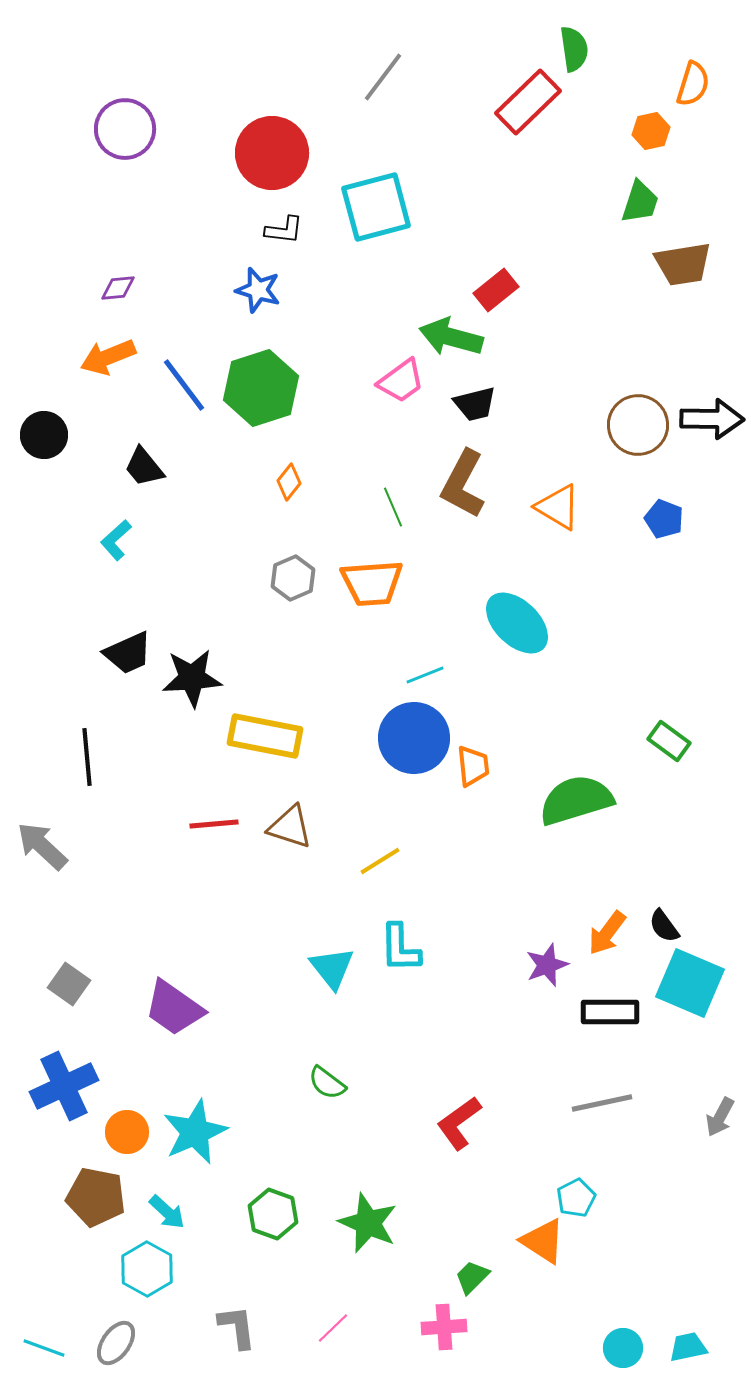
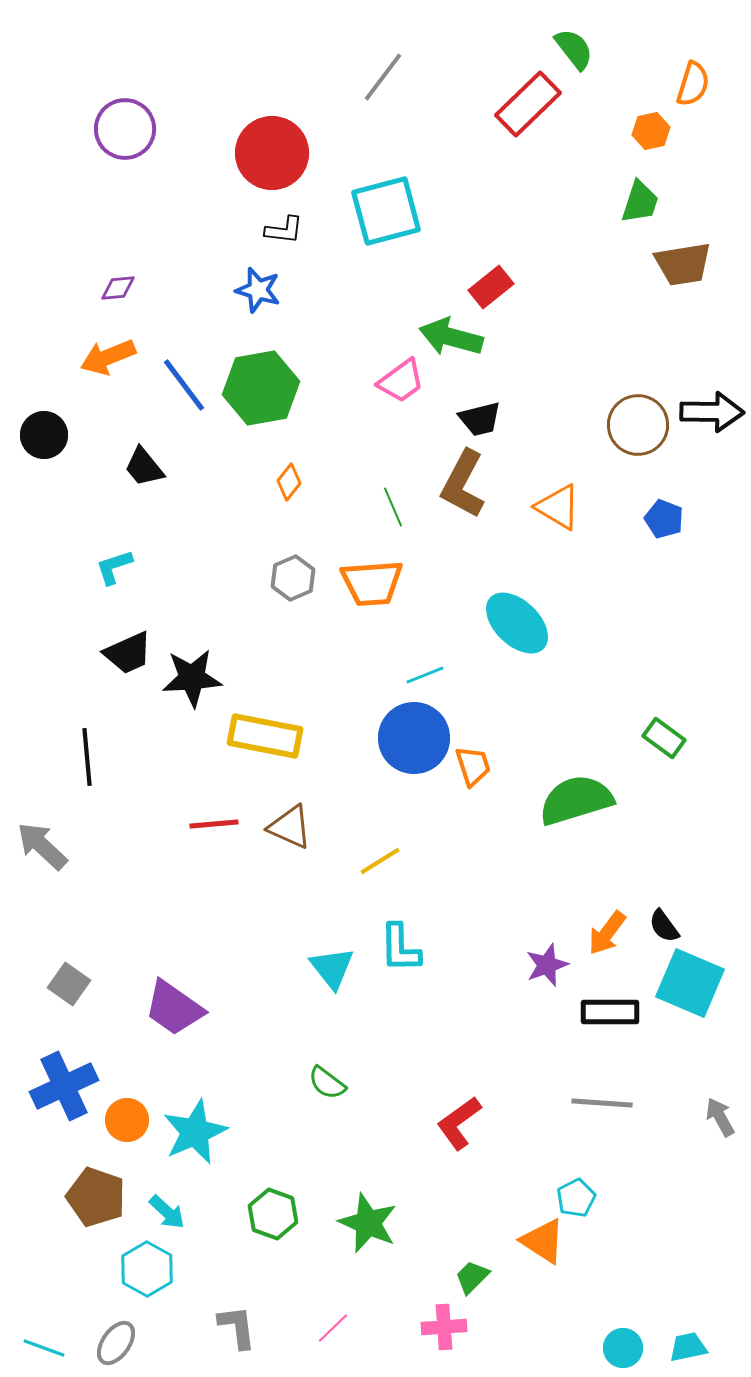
green semicircle at (574, 49): rotated 30 degrees counterclockwise
red rectangle at (528, 102): moved 2 px down
cyan square at (376, 207): moved 10 px right, 4 px down
red rectangle at (496, 290): moved 5 px left, 3 px up
green hexagon at (261, 388): rotated 8 degrees clockwise
black trapezoid at (475, 404): moved 5 px right, 15 px down
black arrow at (712, 419): moved 7 px up
cyan L-shape at (116, 540): moved 2 px left, 27 px down; rotated 24 degrees clockwise
green rectangle at (669, 741): moved 5 px left, 3 px up
orange trapezoid at (473, 766): rotated 12 degrees counterclockwise
brown triangle at (290, 827): rotated 6 degrees clockwise
gray line at (602, 1103): rotated 16 degrees clockwise
gray arrow at (720, 1117): rotated 123 degrees clockwise
orange circle at (127, 1132): moved 12 px up
brown pentagon at (96, 1197): rotated 8 degrees clockwise
